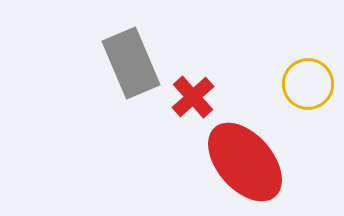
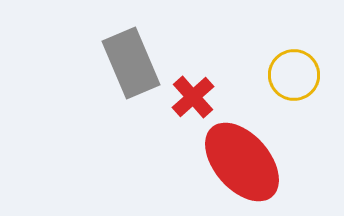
yellow circle: moved 14 px left, 9 px up
red ellipse: moved 3 px left
